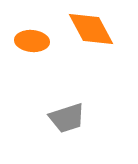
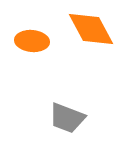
gray trapezoid: rotated 39 degrees clockwise
